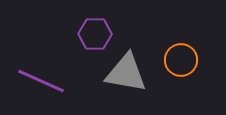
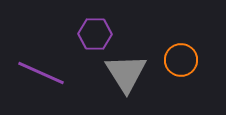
gray triangle: rotated 48 degrees clockwise
purple line: moved 8 px up
